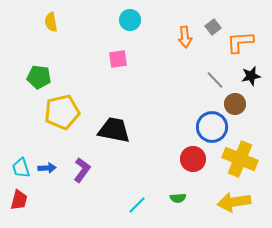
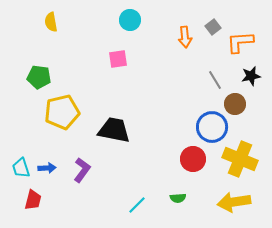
gray line: rotated 12 degrees clockwise
red trapezoid: moved 14 px right
